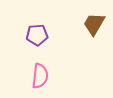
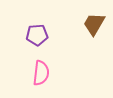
pink semicircle: moved 1 px right, 3 px up
